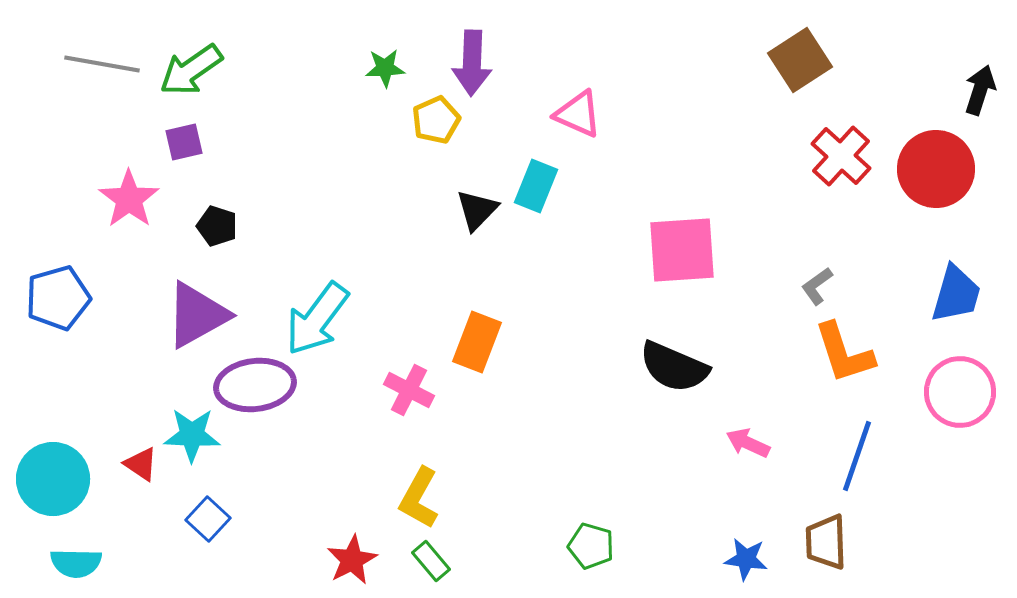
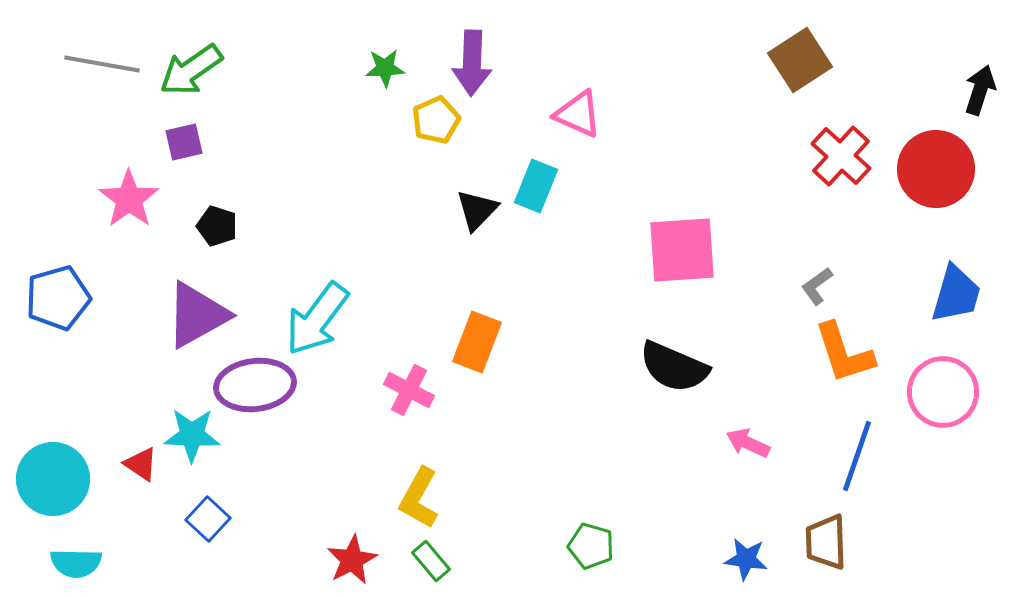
pink circle: moved 17 px left
